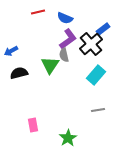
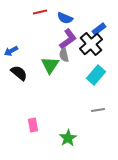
red line: moved 2 px right
blue rectangle: moved 4 px left
black semicircle: rotated 54 degrees clockwise
